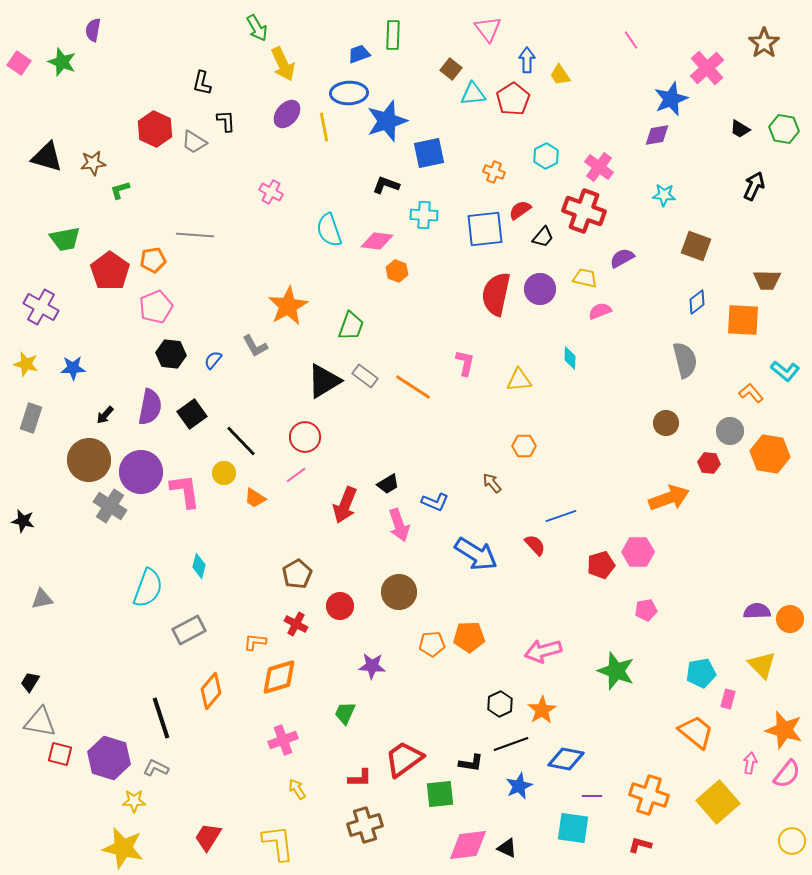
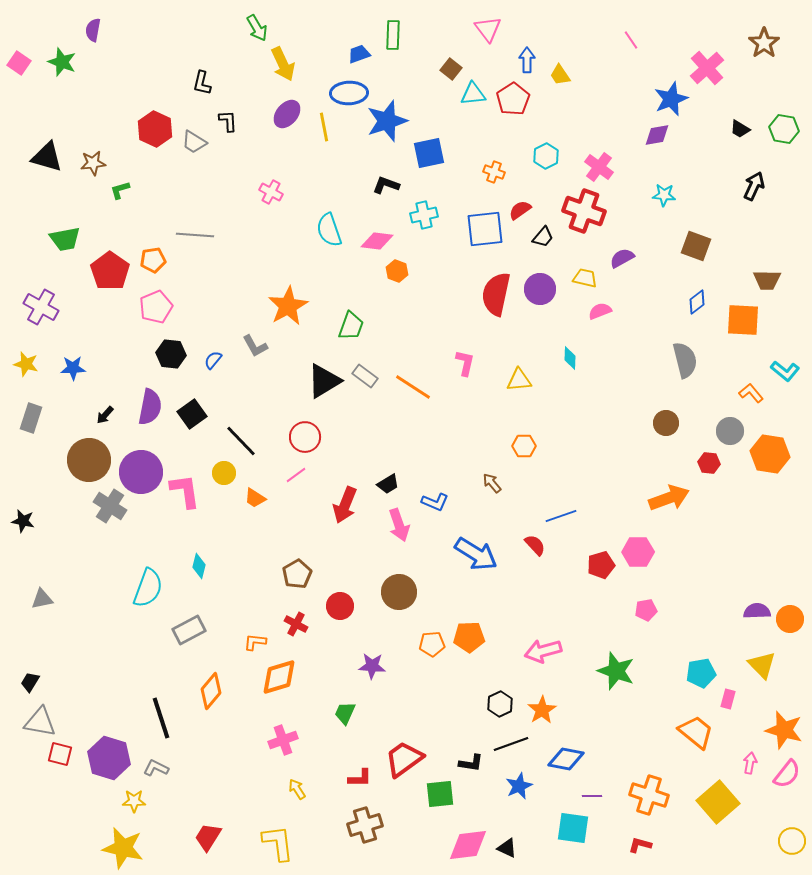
black L-shape at (226, 121): moved 2 px right
cyan cross at (424, 215): rotated 16 degrees counterclockwise
